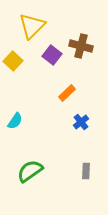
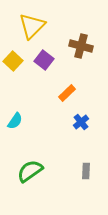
purple square: moved 8 px left, 5 px down
